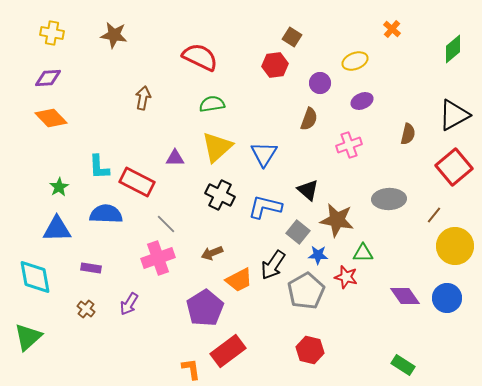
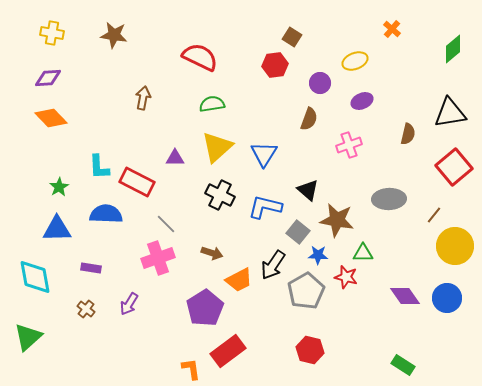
black triangle at (454, 115): moved 4 px left, 2 px up; rotated 20 degrees clockwise
brown arrow at (212, 253): rotated 140 degrees counterclockwise
